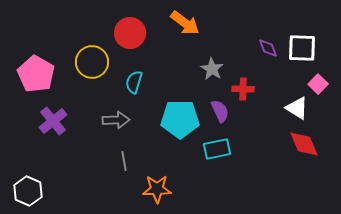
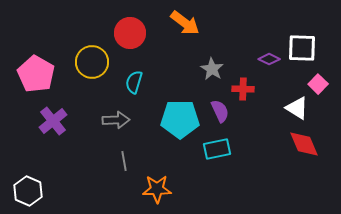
purple diamond: moved 1 px right, 11 px down; rotated 45 degrees counterclockwise
